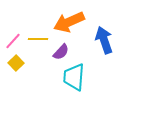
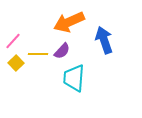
yellow line: moved 15 px down
purple semicircle: moved 1 px right, 1 px up
cyan trapezoid: moved 1 px down
